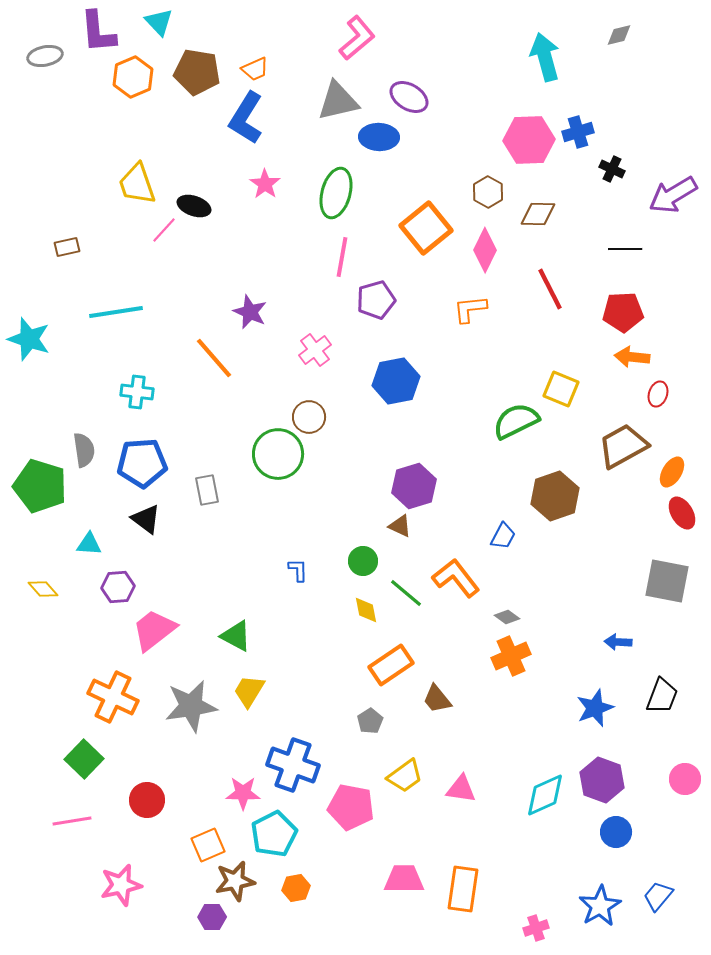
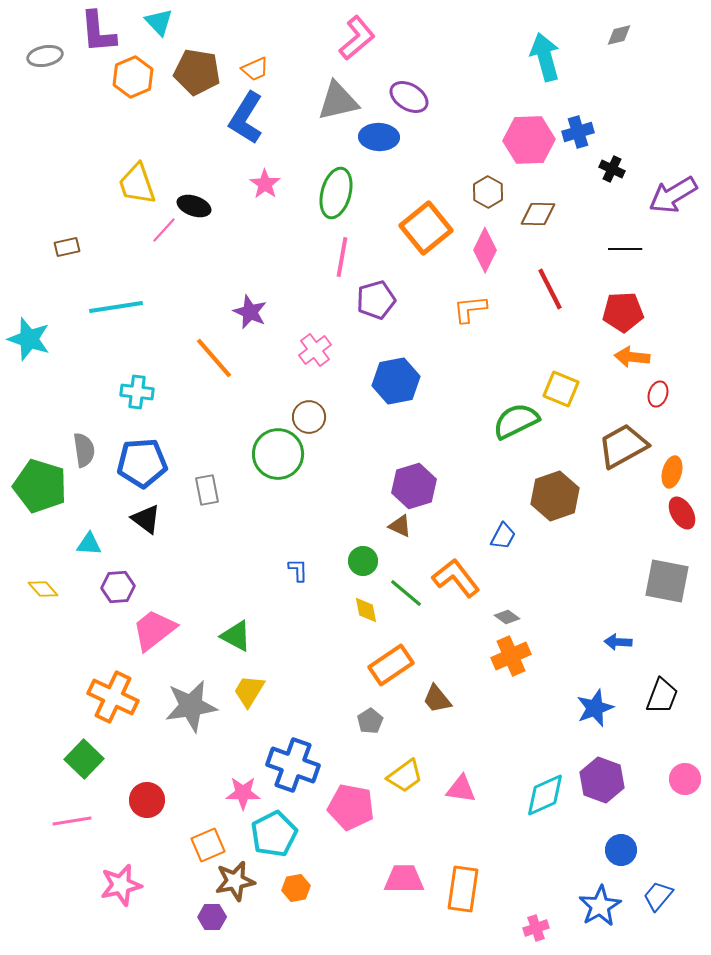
cyan line at (116, 312): moved 5 px up
orange ellipse at (672, 472): rotated 16 degrees counterclockwise
blue circle at (616, 832): moved 5 px right, 18 px down
